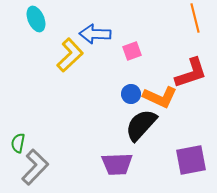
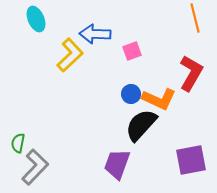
red L-shape: rotated 42 degrees counterclockwise
orange L-shape: moved 1 px left, 2 px down
purple trapezoid: rotated 112 degrees clockwise
